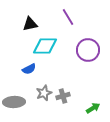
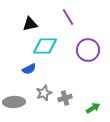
gray cross: moved 2 px right, 2 px down
